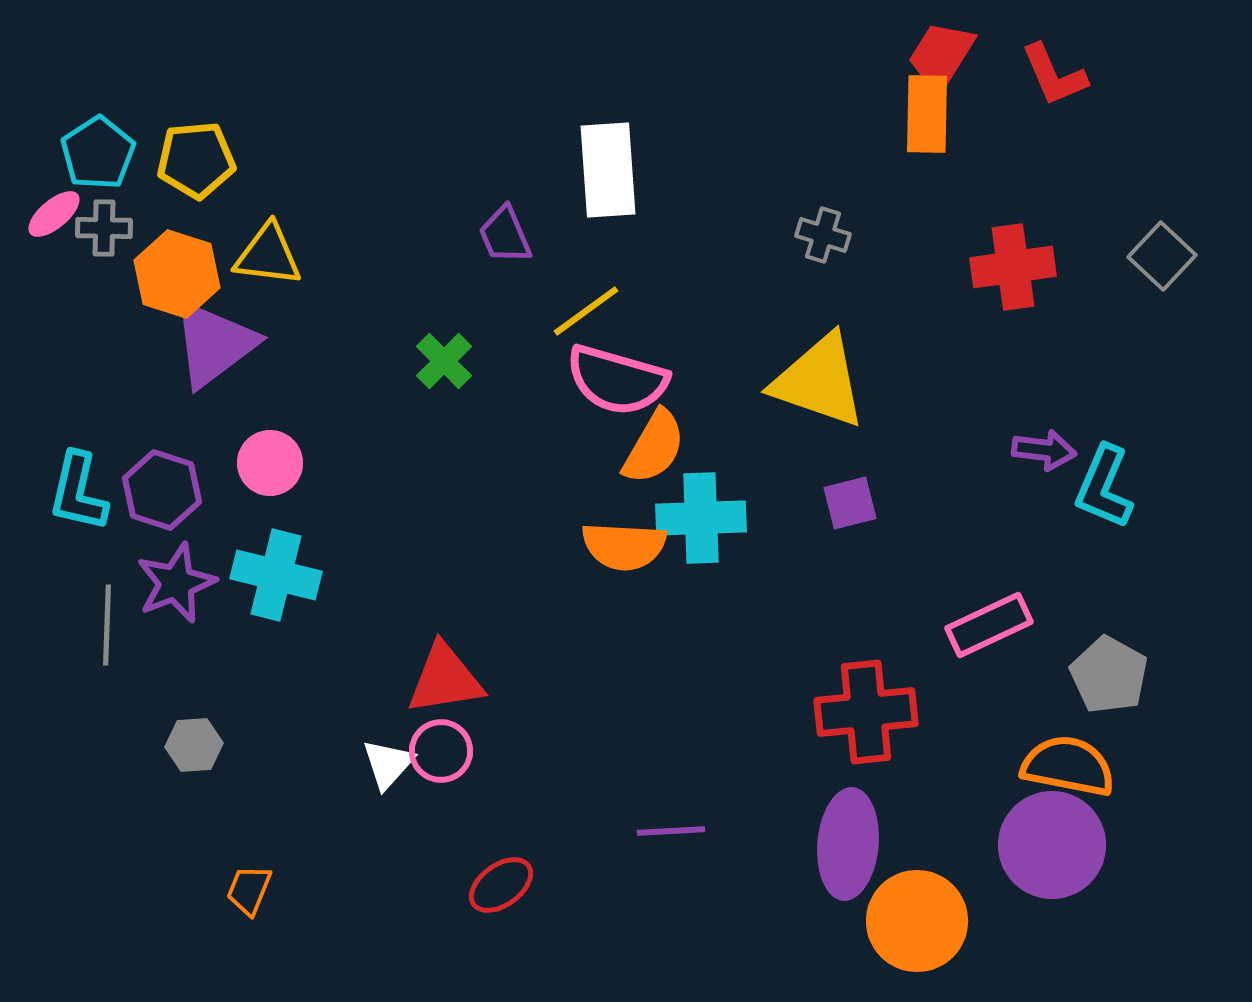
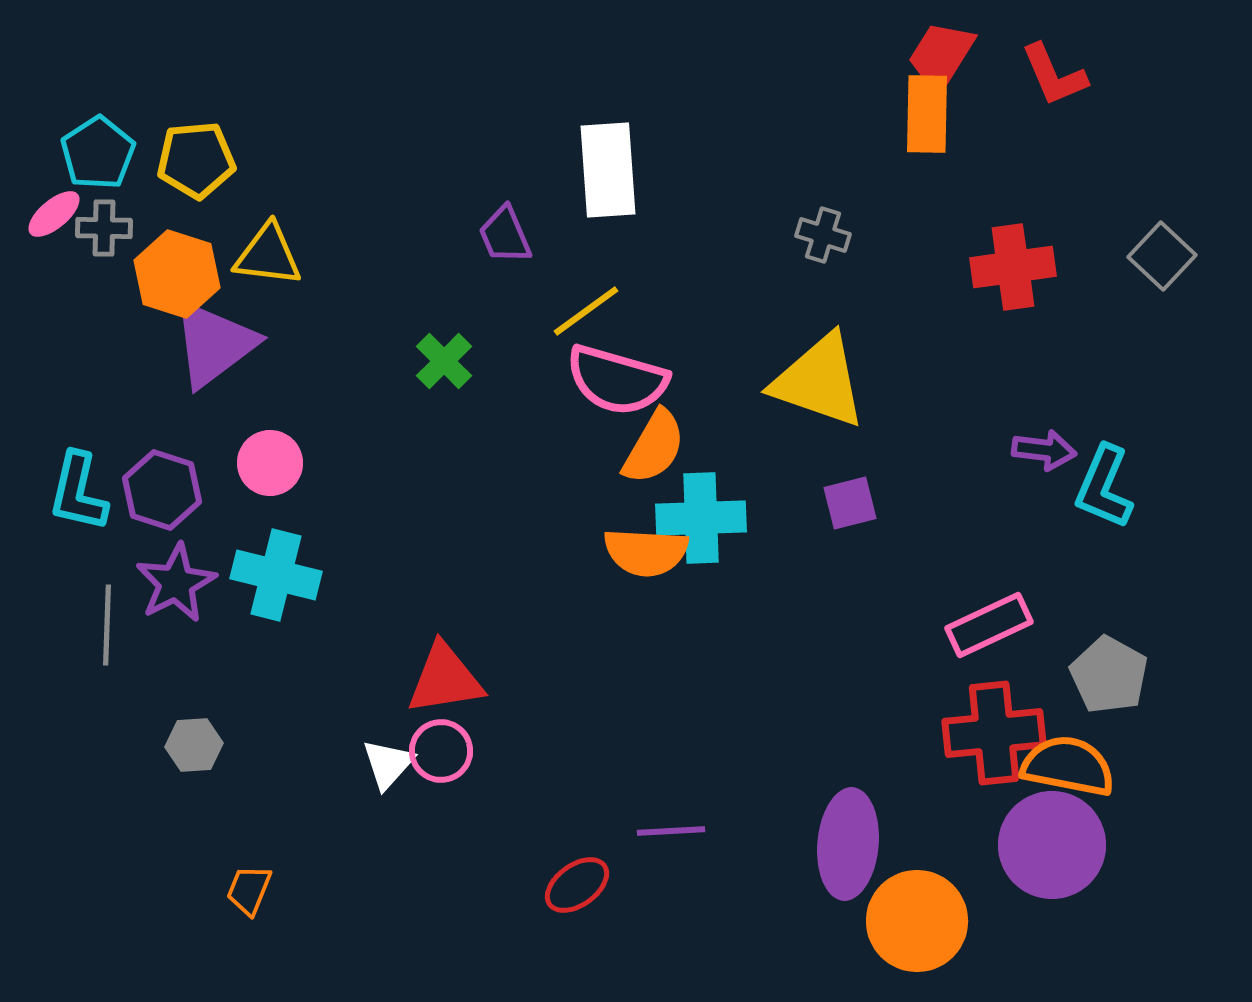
orange semicircle at (624, 546): moved 22 px right, 6 px down
purple star at (176, 583): rotated 6 degrees counterclockwise
red cross at (866, 712): moved 128 px right, 21 px down
red ellipse at (501, 885): moved 76 px right
